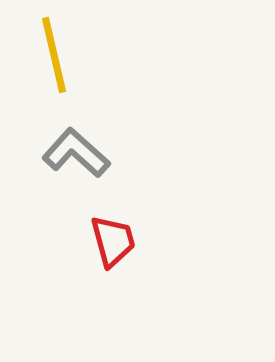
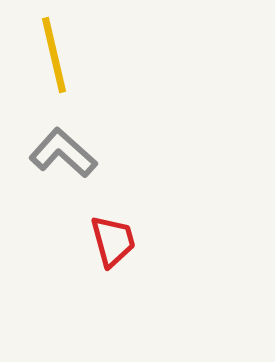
gray L-shape: moved 13 px left
